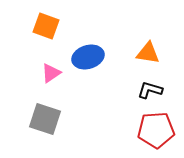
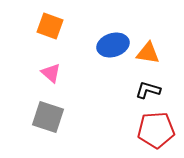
orange square: moved 4 px right
blue ellipse: moved 25 px right, 12 px up
pink triangle: rotated 45 degrees counterclockwise
black L-shape: moved 2 px left
gray square: moved 3 px right, 2 px up
